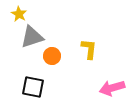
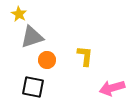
yellow L-shape: moved 4 px left, 7 px down
orange circle: moved 5 px left, 4 px down
